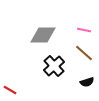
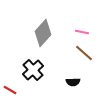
pink line: moved 2 px left, 2 px down
gray diamond: moved 2 px up; rotated 48 degrees counterclockwise
black cross: moved 21 px left, 4 px down
black semicircle: moved 14 px left; rotated 16 degrees clockwise
